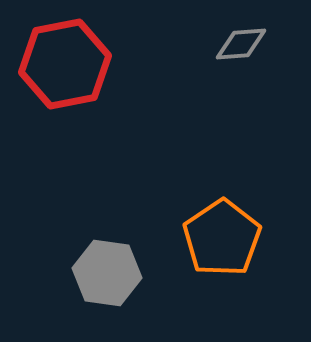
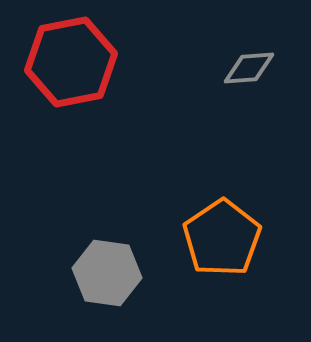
gray diamond: moved 8 px right, 24 px down
red hexagon: moved 6 px right, 2 px up
